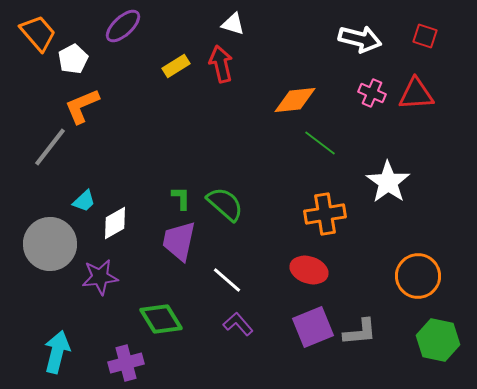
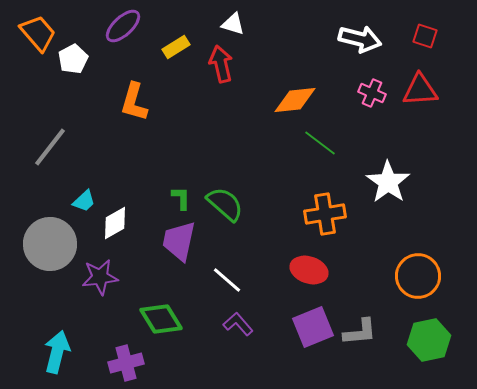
yellow rectangle: moved 19 px up
red triangle: moved 4 px right, 4 px up
orange L-shape: moved 52 px right, 4 px up; rotated 51 degrees counterclockwise
green hexagon: moved 9 px left; rotated 24 degrees counterclockwise
